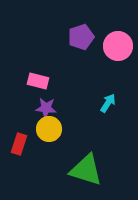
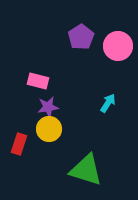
purple pentagon: rotated 15 degrees counterclockwise
purple star: moved 2 px right, 1 px up; rotated 15 degrees counterclockwise
